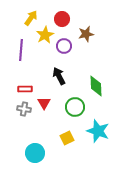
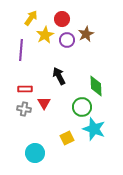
brown star: rotated 14 degrees counterclockwise
purple circle: moved 3 px right, 6 px up
green circle: moved 7 px right
cyan star: moved 4 px left, 2 px up
